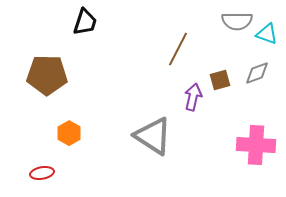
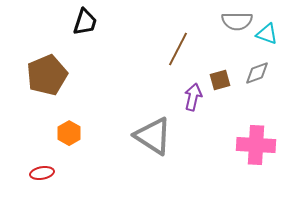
brown pentagon: rotated 24 degrees counterclockwise
